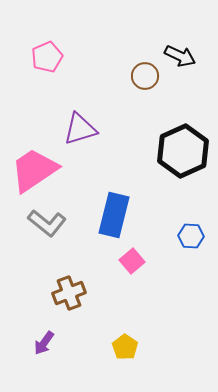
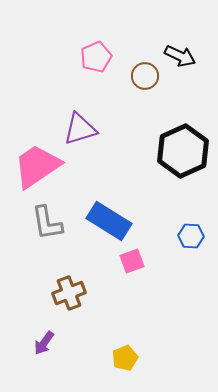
pink pentagon: moved 49 px right
pink trapezoid: moved 3 px right, 4 px up
blue rectangle: moved 5 px left, 6 px down; rotated 72 degrees counterclockwise
gray L-shape: rotated 42 degrees clockwise
pink square: rotated 20 degrees clockwise
yellow pentagon: moved 11 px down; rotated 15 degrees clockwise
